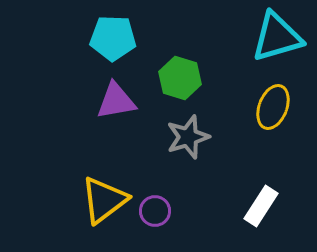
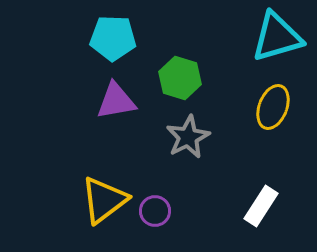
gray star: rotated 9 degrees counterclockwise
